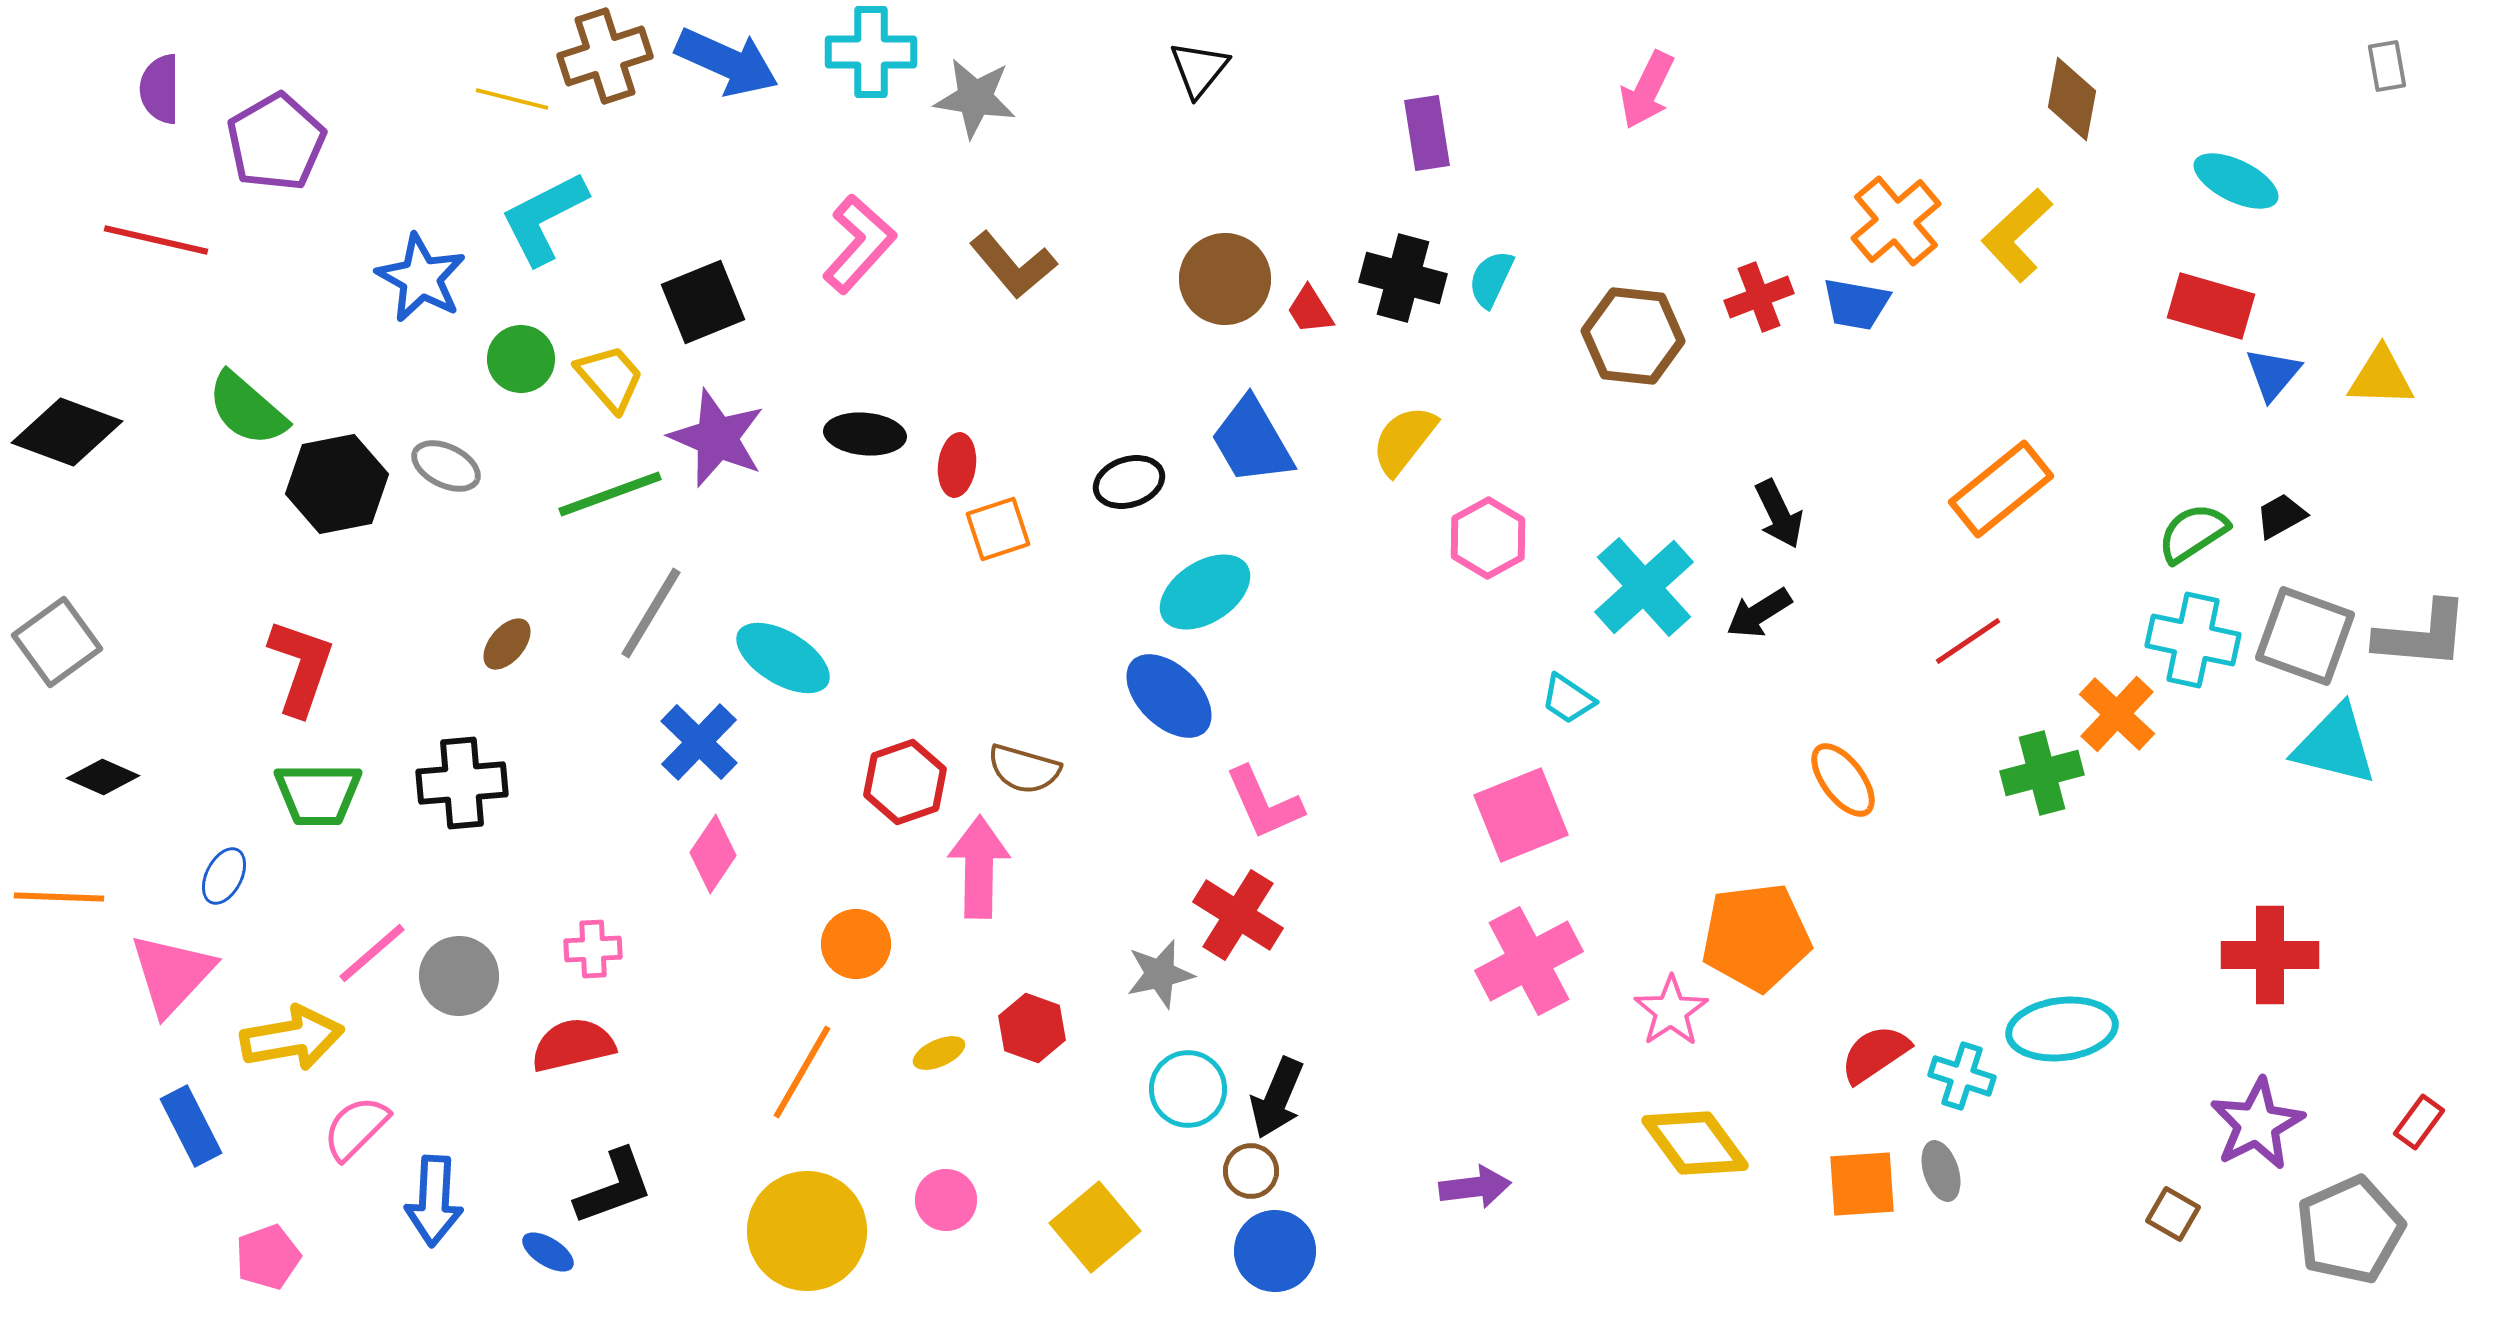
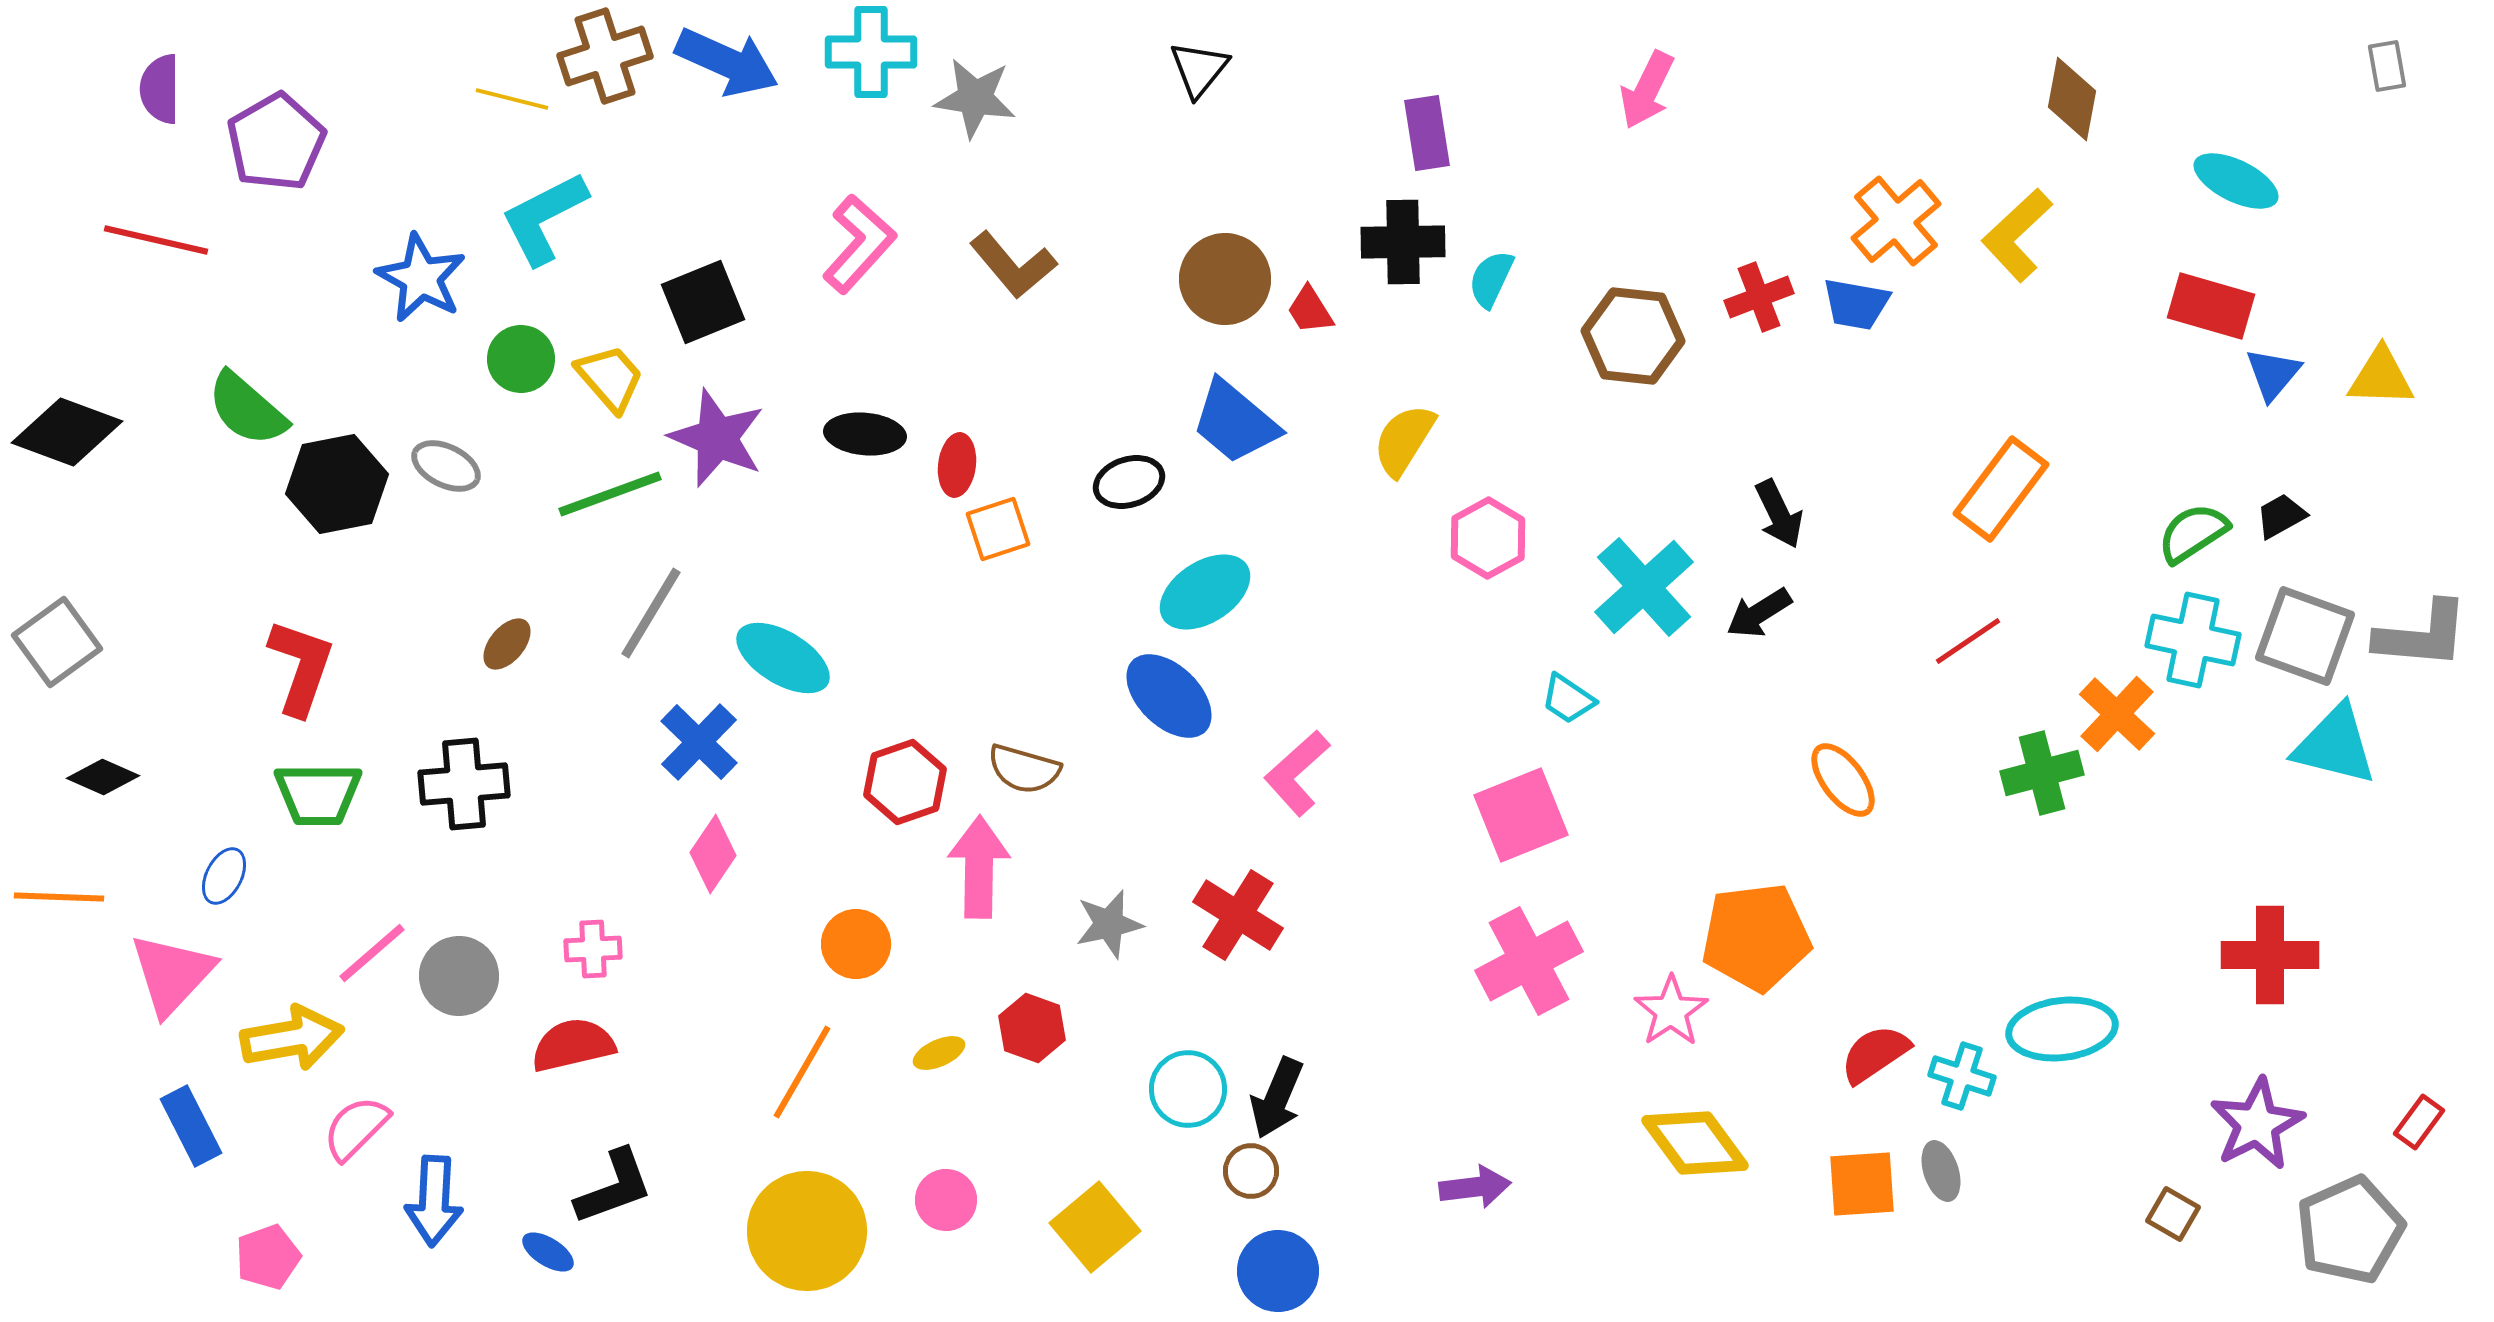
black cross at (1403, 278): moved 36 px up; rotated 16 degrees counterclockwise
yellow semicircle at (1404, 440): rotated 6 degrees counterclockwise
blue trapezoid at (1252, 441): moved 17 px left, 19 px up; rotated 20 degrees counterclockwise
orange rectangle at (2001, 489): rotated 14 degrees counterclockwise
black cross at (462, 783): moved 2 px right, 1 px down
pink L-shape at (1264, 803): moved 33 px right, 30 px up; rotated 72 degrees clockwise
gray star at (1160, 974): moved 51 px left, 50 px up
blue circle at (1275, 1251): moved 3 px right, 20 px down
